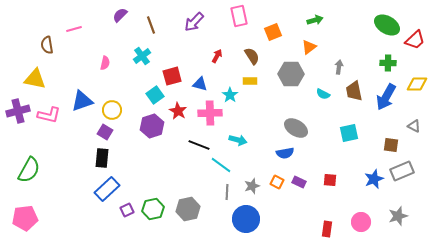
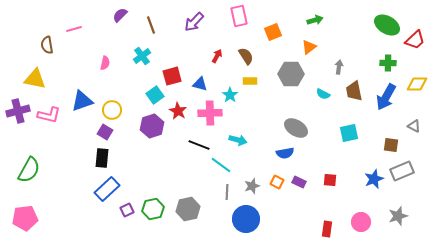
brown semicircle at (252, 56): moved 6 px left
